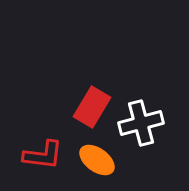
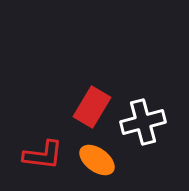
white cross: moved 2 px right, 1 px up
